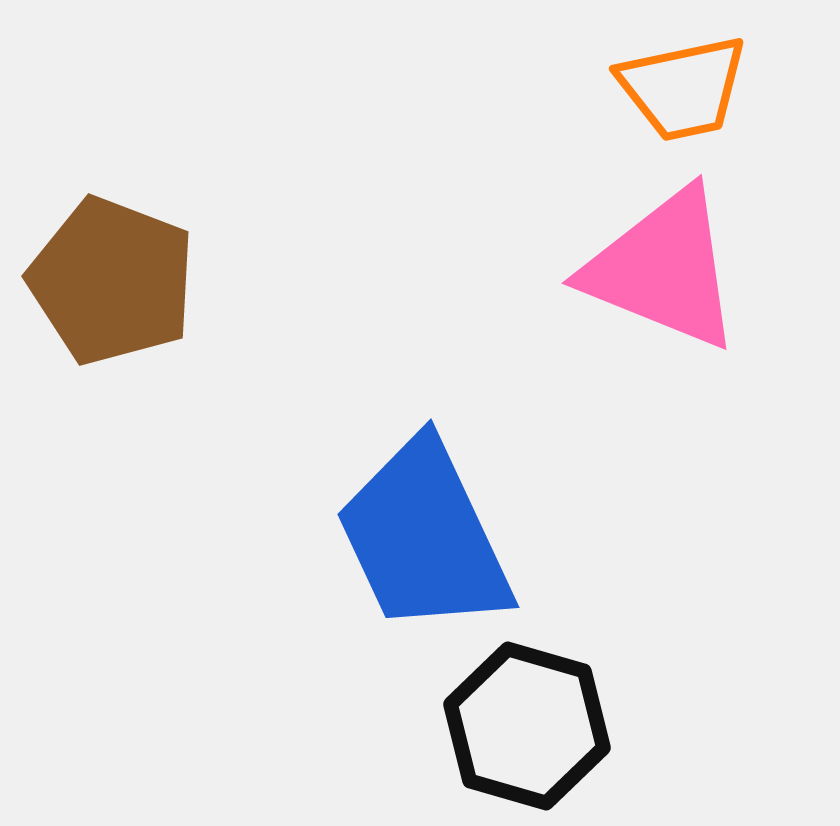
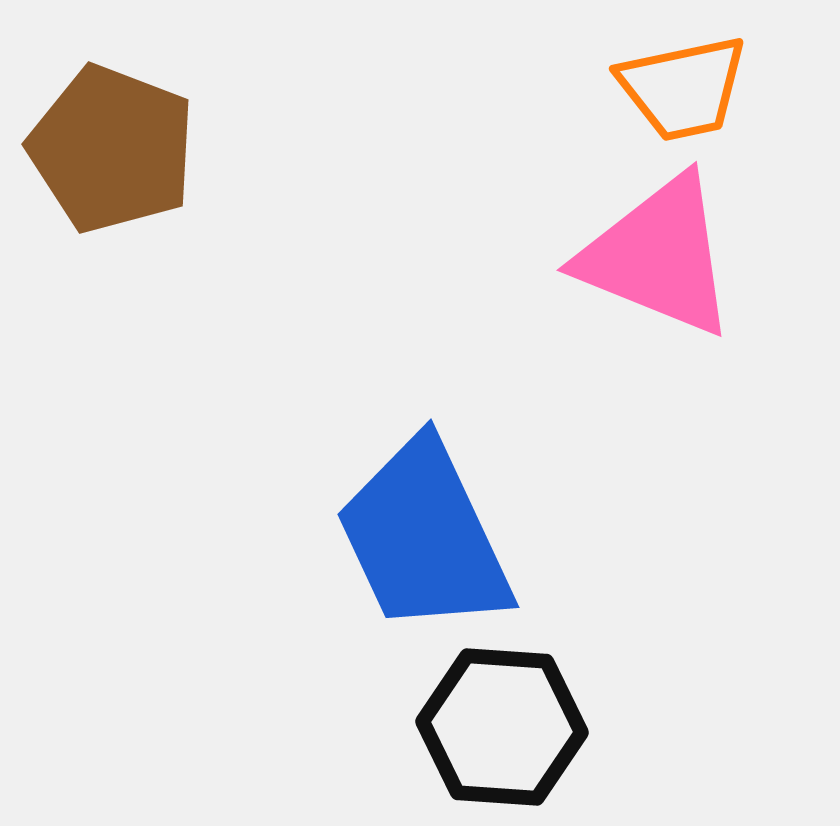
pink triangle: moved 5 px left, 13 px up
brown pentagon: moved 132 px up
black hexagon: moved 25 px left, 1 px down; rotated 12 degrees counterclockwise
